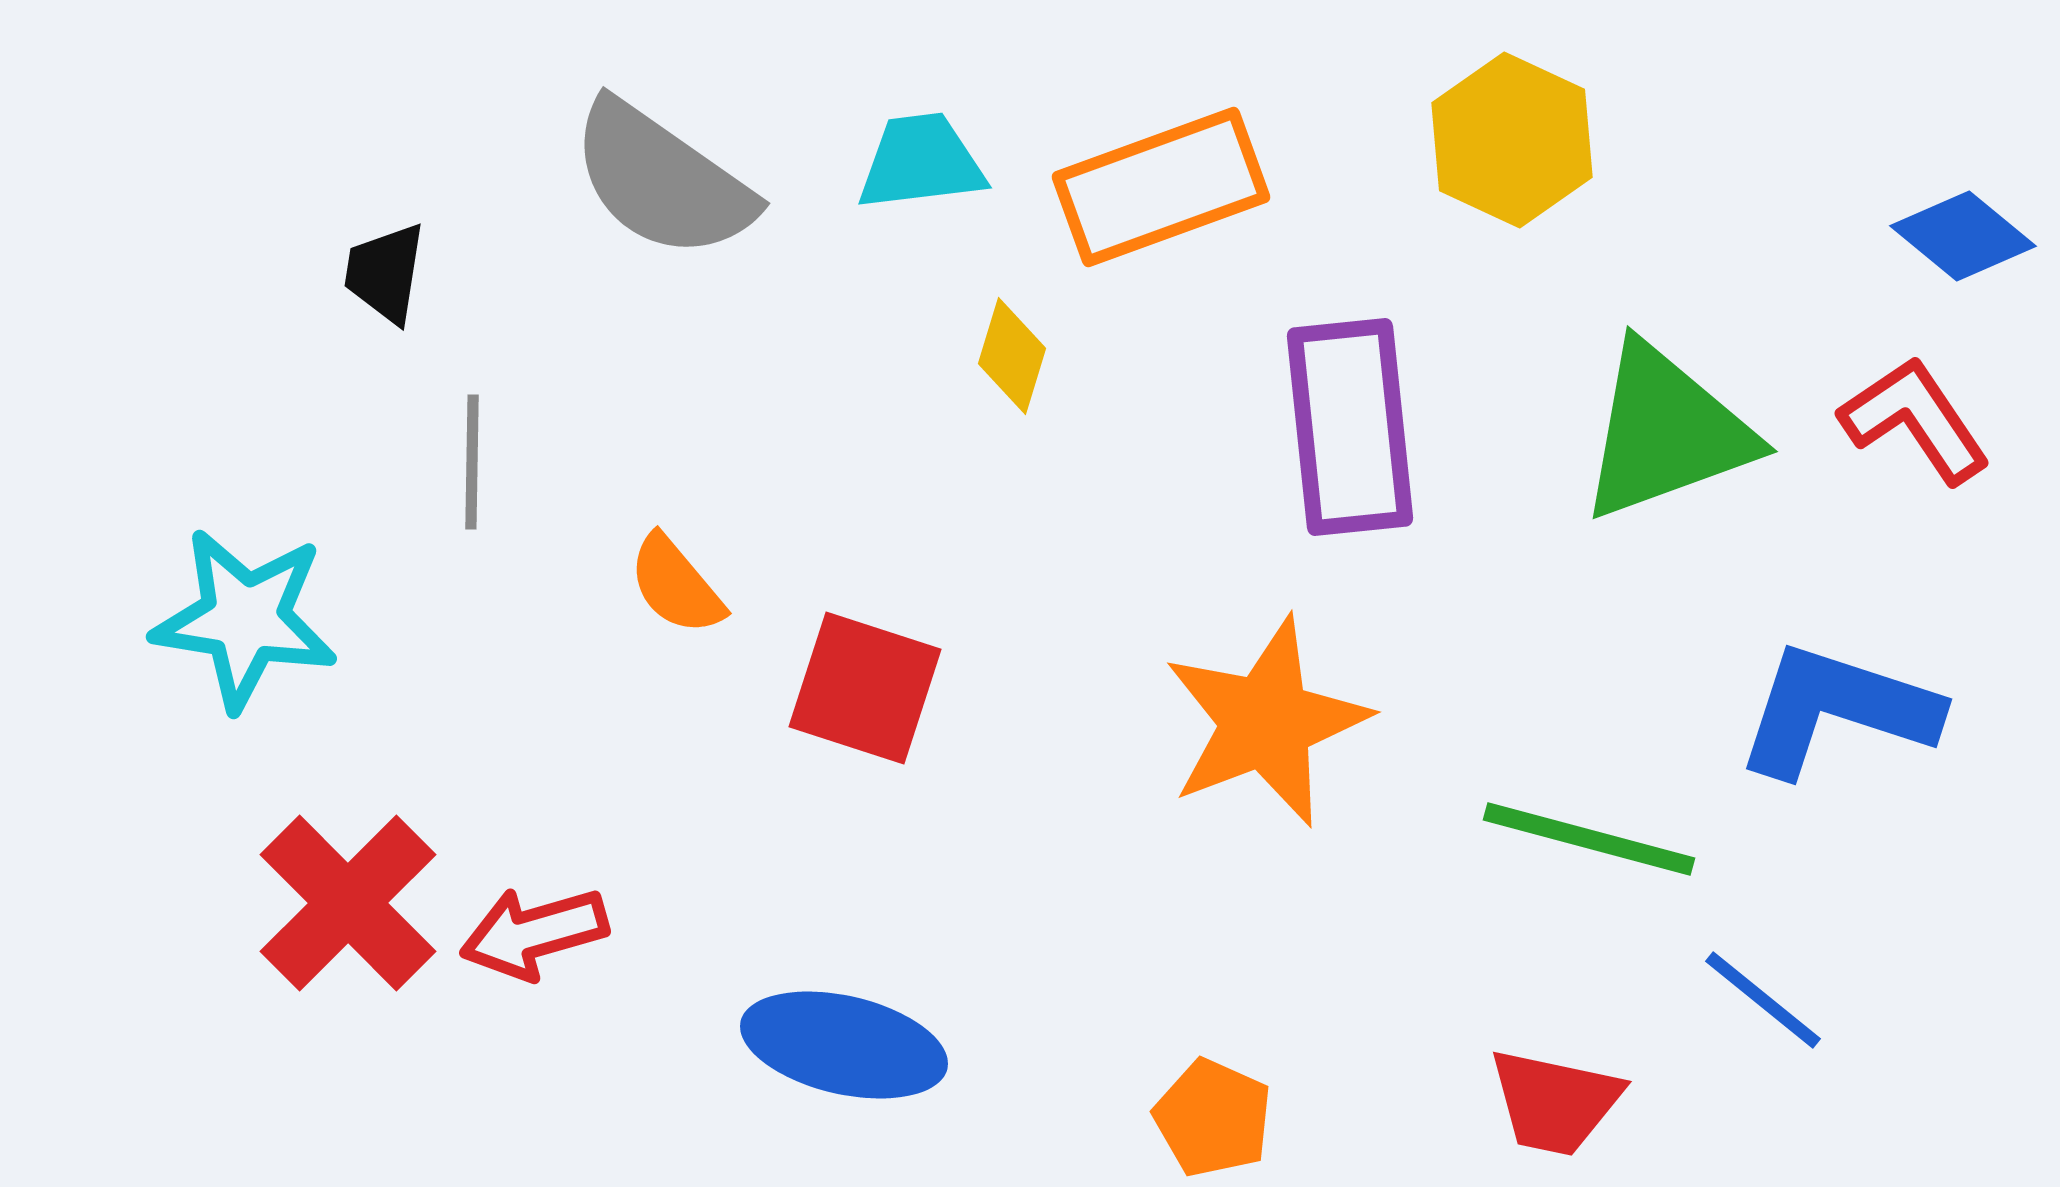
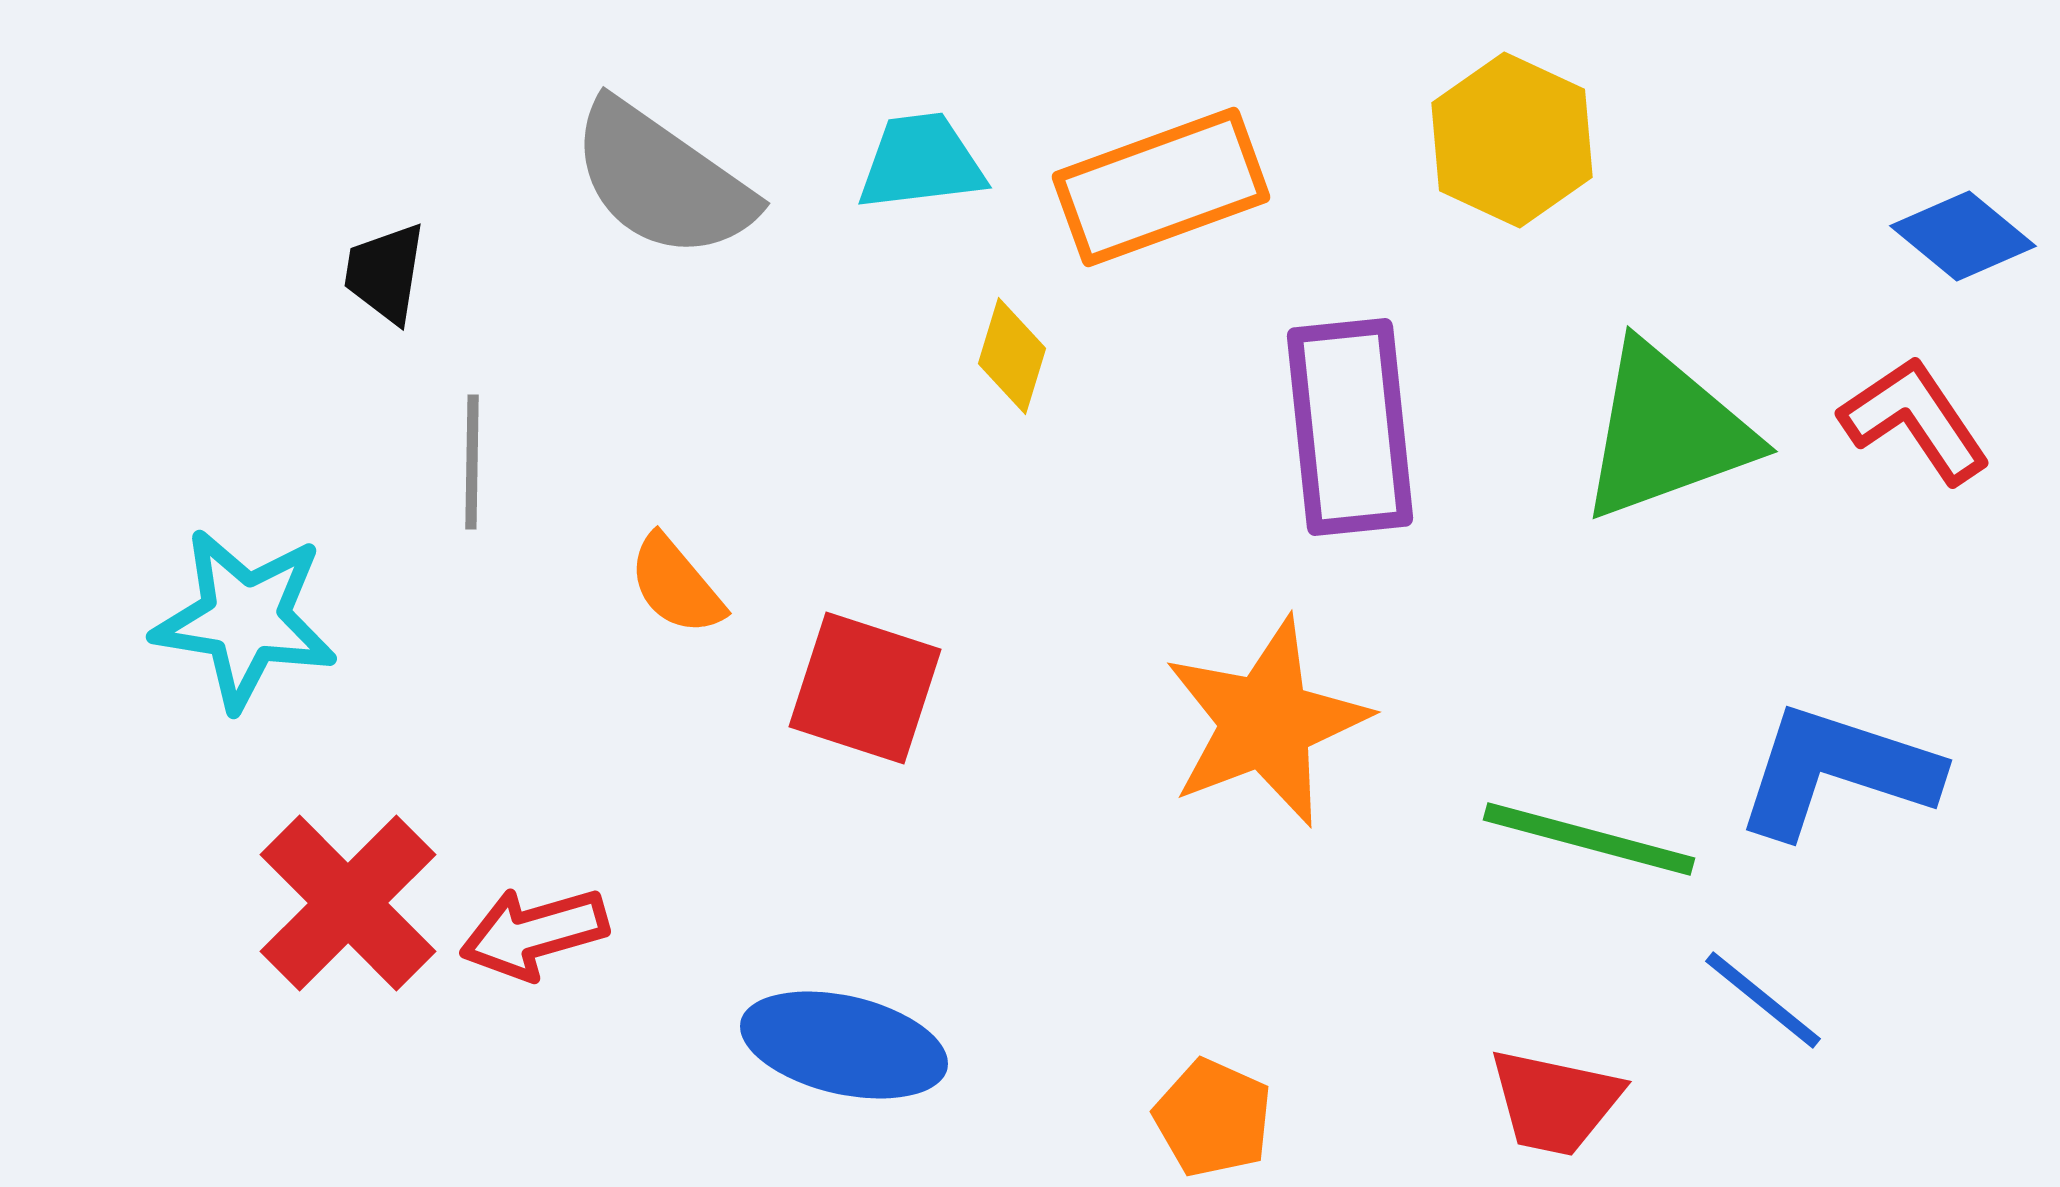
blue L-shape: moved 61 px down
